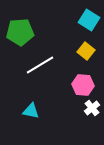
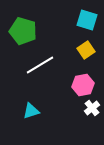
cyan square: moved 2 px left; rotated 15 degrees counterclockwise
green pentagon: moved 3 px right, 1 px up; rotated 20 degrees clockwise
yellow square: moved 1 px up; rotated 18 degrees clockwise
pink hexagon: rotated 15 degrees counterclockwise
cyan triangle: rotated 30 degrees counterclockwise
